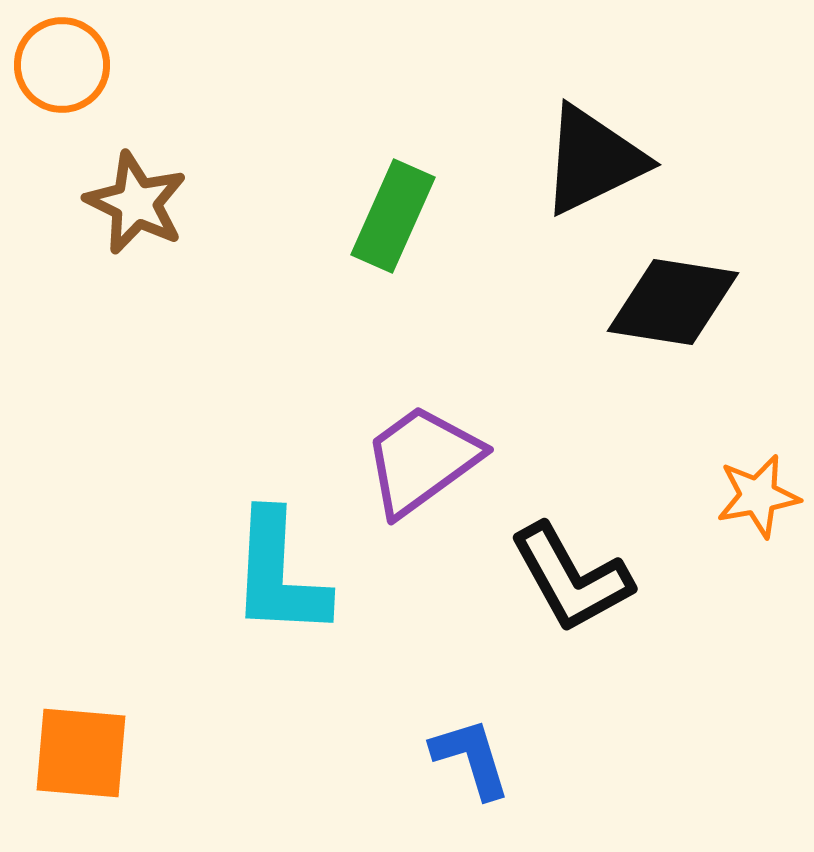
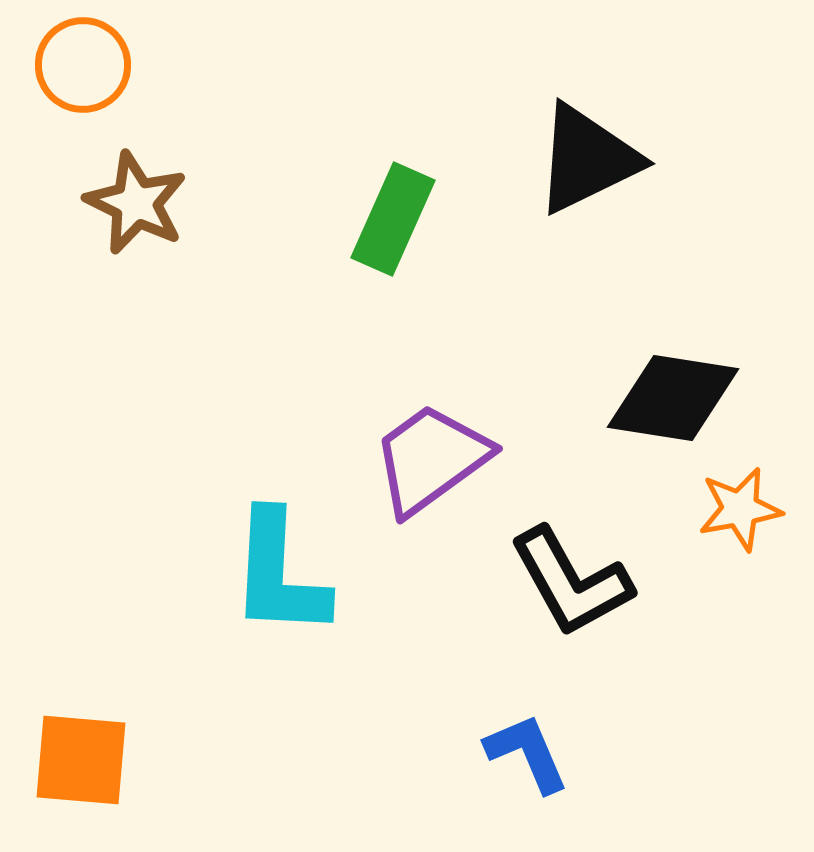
orange circle: moved 21 px right
black triangle: moved 6 px left, 1 px up
green rectangle: moved 3 px down
black diamond: moved 96 px down
purple trapezoid: moved 9 px right, 1 px up
orange star: moved 18 px left, 13 px down
black L-shape: moved 4 px down
orange square: moved 7 px down
blue L-shape: moved 56 px right, 5 px up; rotated 6 degrees counterclockwise
